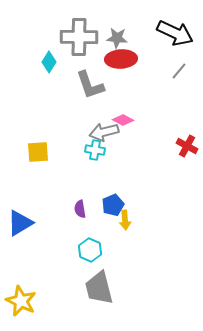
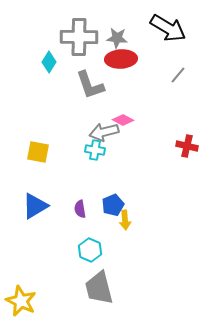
black arrow: moved 7 px left, 5 px up; rotated 6 degrees clockwise
gray line: moved 1 px left, 4 px down
red cross: rotated 15 degrees counterclockwise
yellow square: rotated 15 degrees clockwise
blue triangle: moved 15 px right, 17 px up
